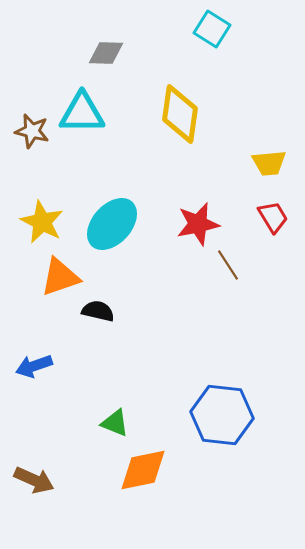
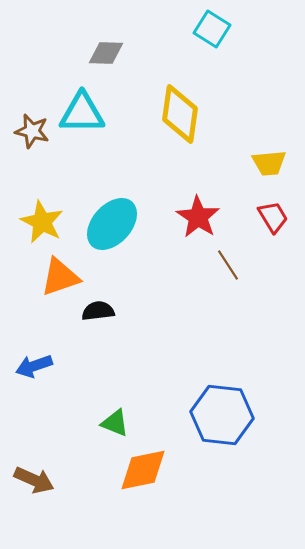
red star: moved 7 px up; rotated 27 degrees counterclockwise
black semicircle: rotated 20 degrees counterclockwise
